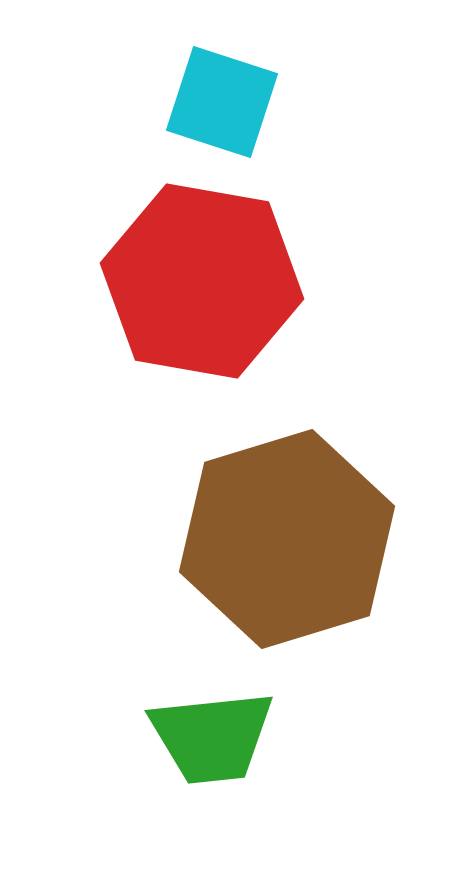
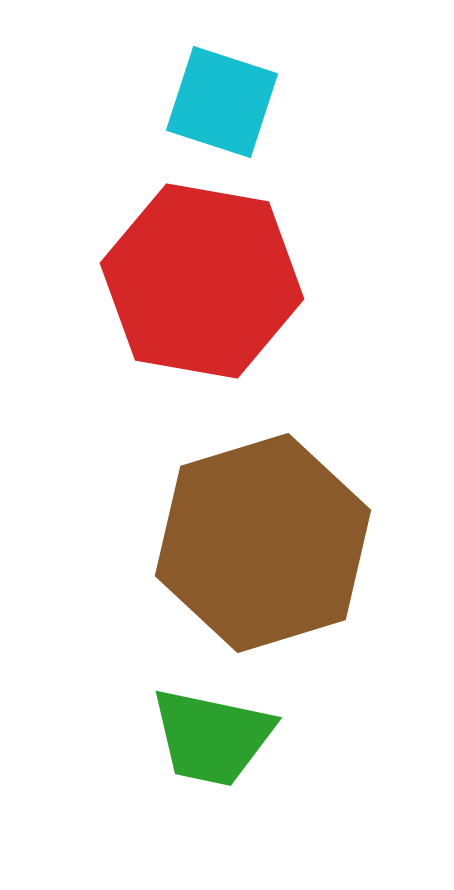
brown hexagon: moved 24 px left, 4 px down
green trapezoid: rotated 18 degrees clockwise
